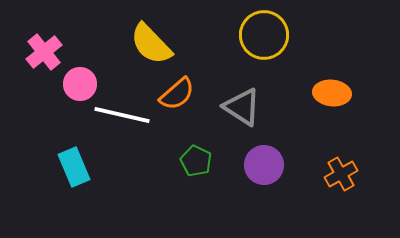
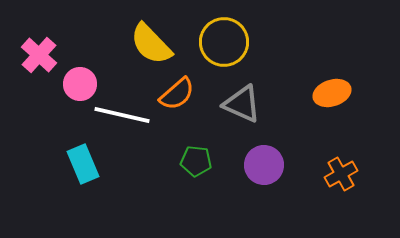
yellow circle: moved 40 px left, 7 px down
pink cross: moved 5 px left, 3 px down; rotated 9 degrees counterclockwise
orange ellipse: rotated 24 degrees counterclockwise
gray triangle: moved 3 px up; rotated 9 degrees counterclockwise
green pentagon: rotated 20 degrees counterclockwise
cyan rectangle: moved 9 px right, 3 px up
